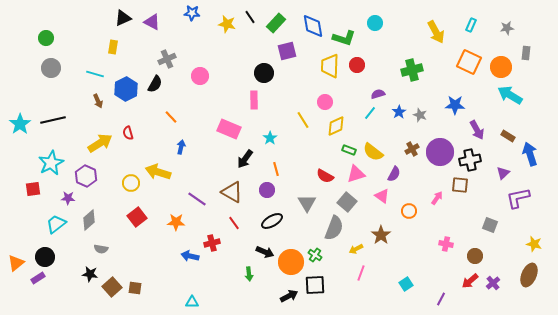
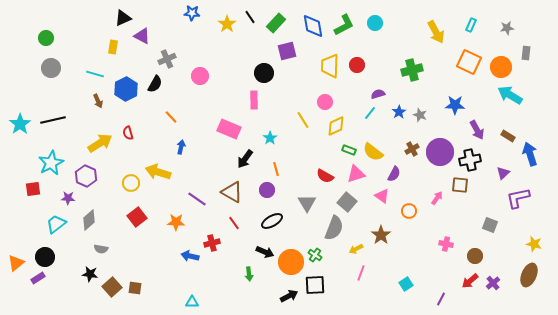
purple triangle at (152, 22): moved 10 px left, 14 px down
yellow star at (227, 24): rotated 24 degrees clockwise
green L-shape at (344, 38): moved 13 px up; rotated 45 degrees counterclockwise
